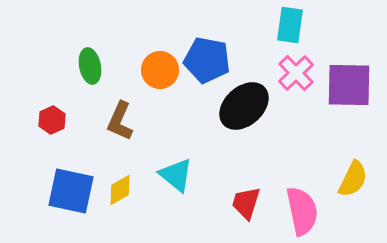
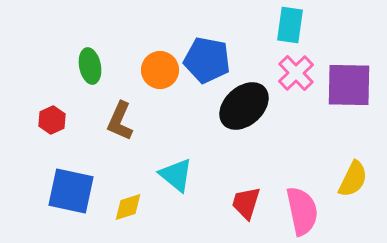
yellow diamond: moved 8 px right, 17 px down; rotated 12 degrees clockwise
